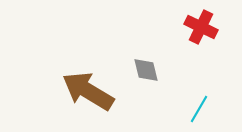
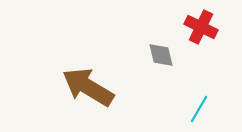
gray diamond: moved 15 px right, 15 px up
brown arrow: moved 4 px up
